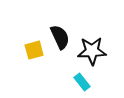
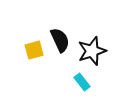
black semicircle: moved 3 px down
black star: rotated 16 degrees counterclockwise
